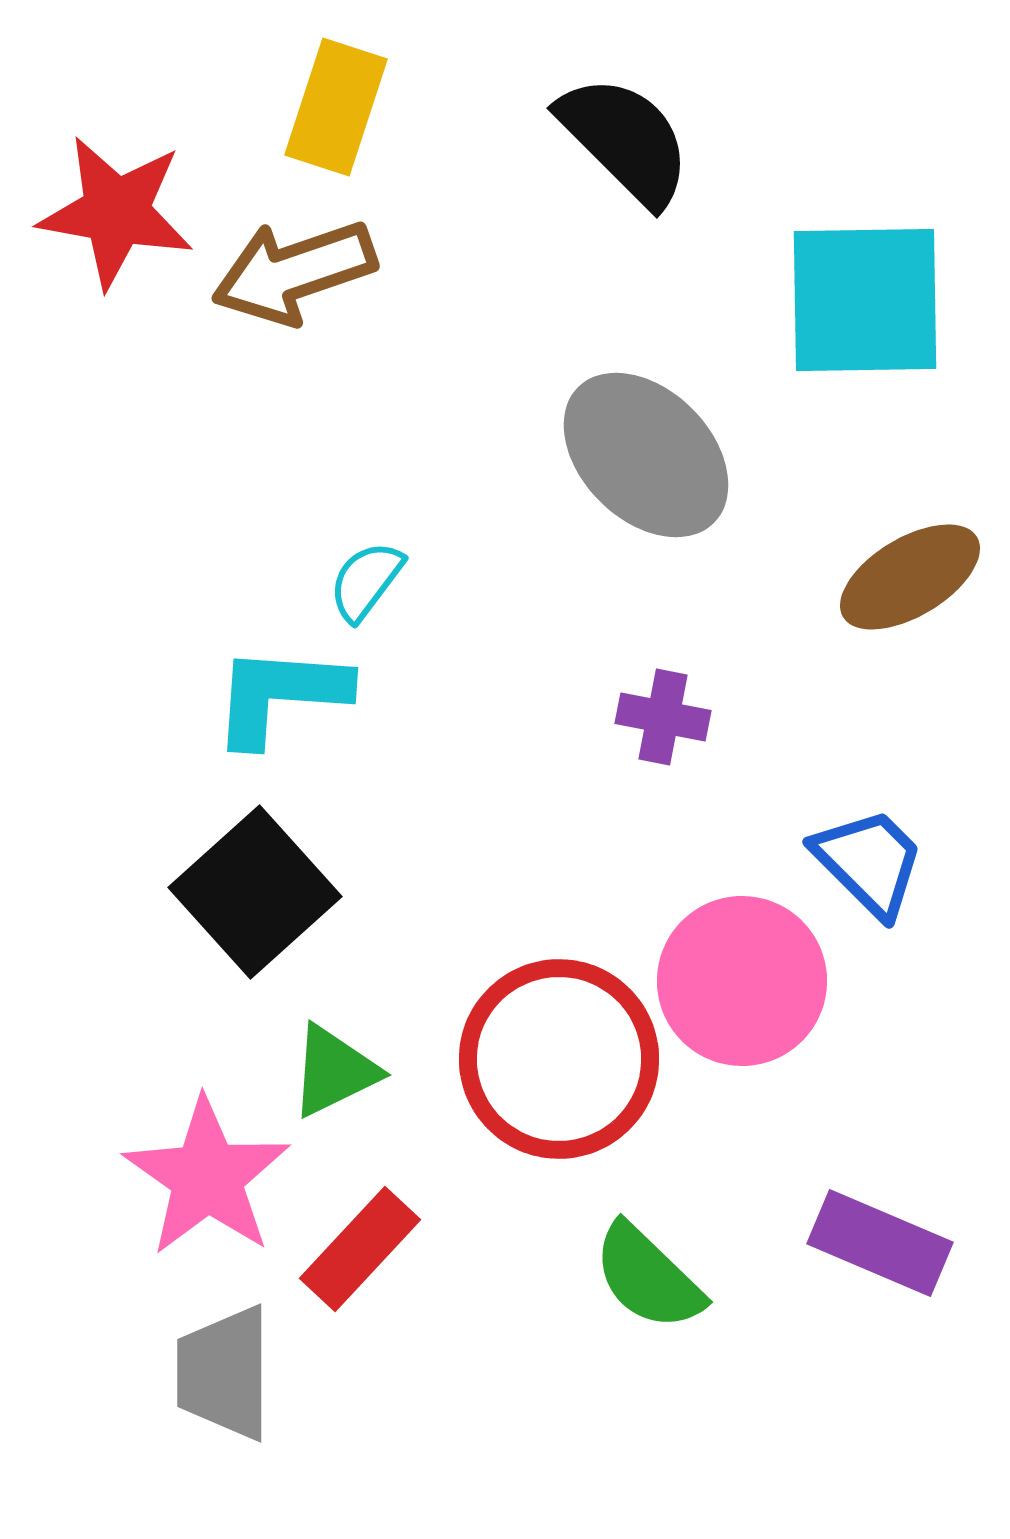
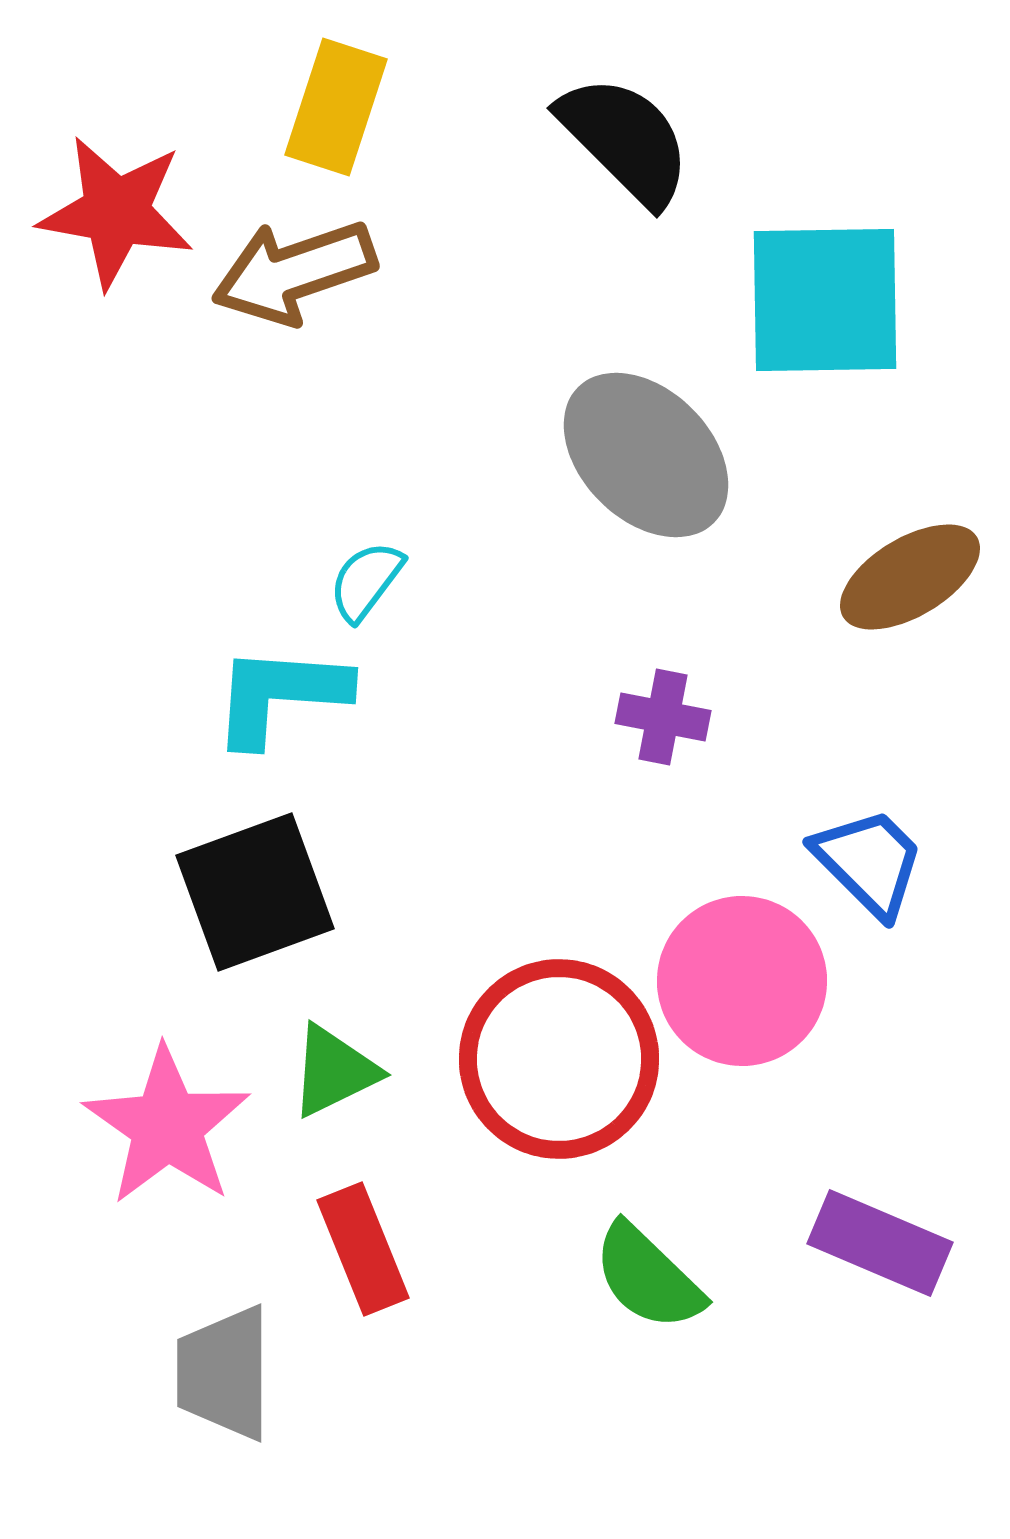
cyan square: moved 40 px left
black square: rotated 22 degrees clockwise
pink star: moved 40 px left, 51 px up
red rectangle: moved 3 px right; rotated 65 degrees counterclockwise
